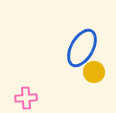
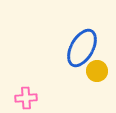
yellow circle: moved 3 px right, 1 px up
